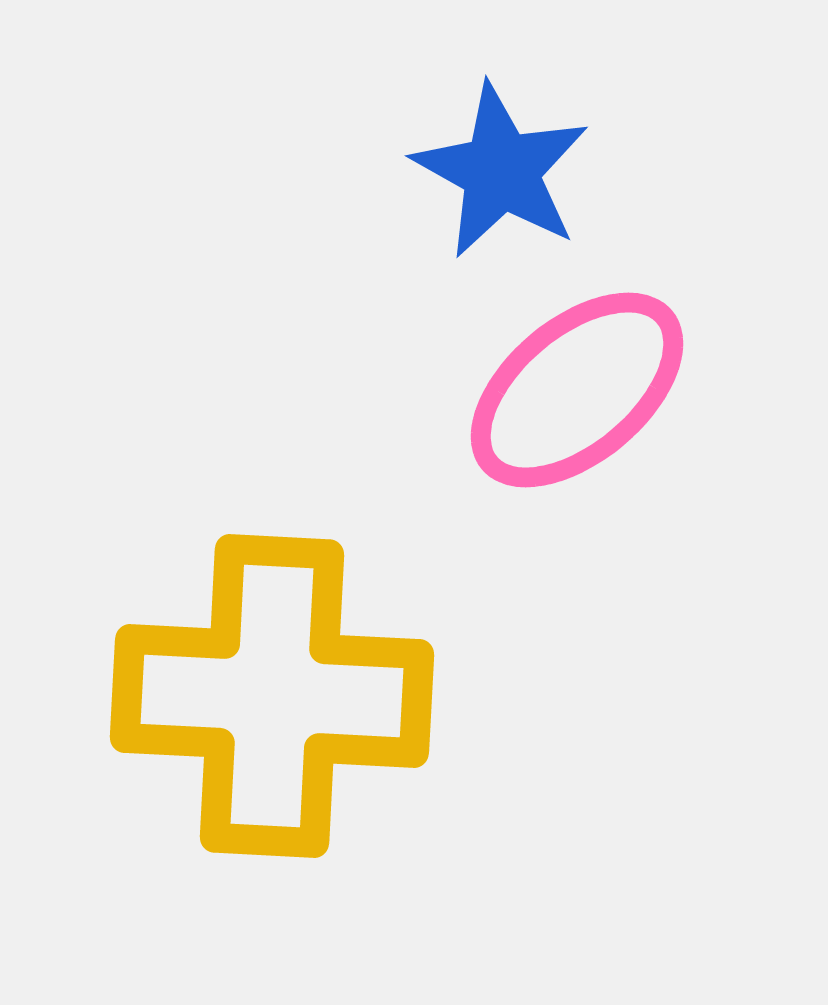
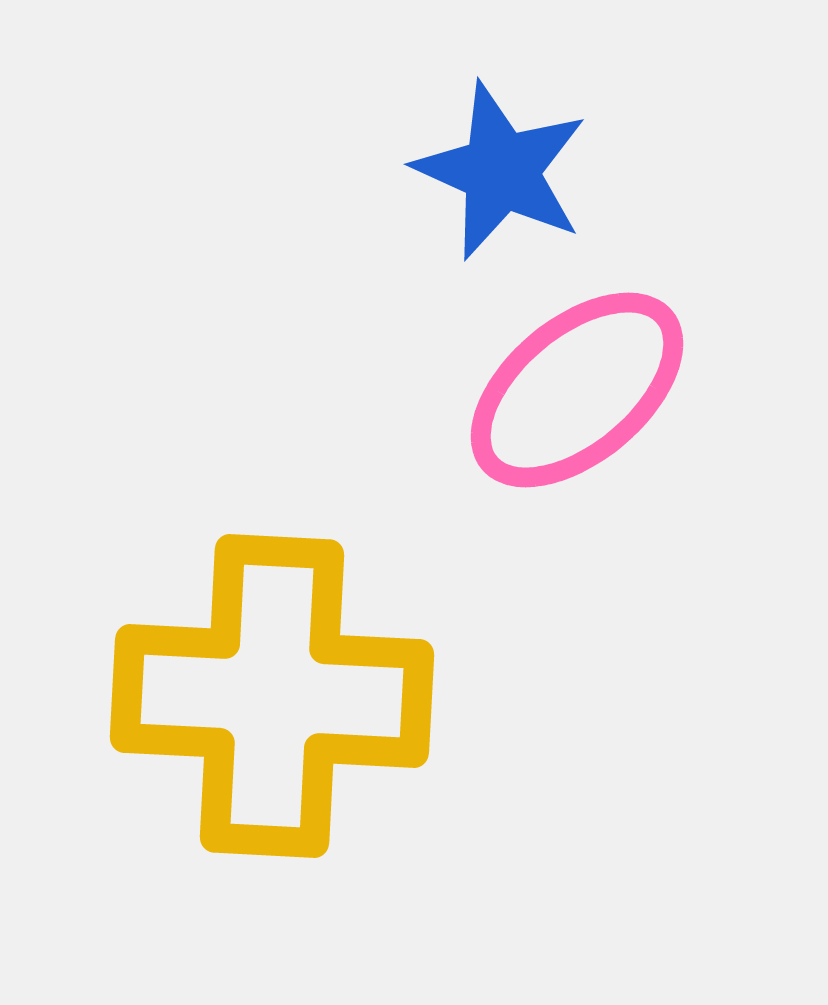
blue star: rotated 5 degrees counterclockwise
